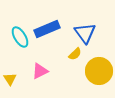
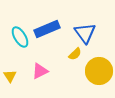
yellow triangle: moved 3 px up
